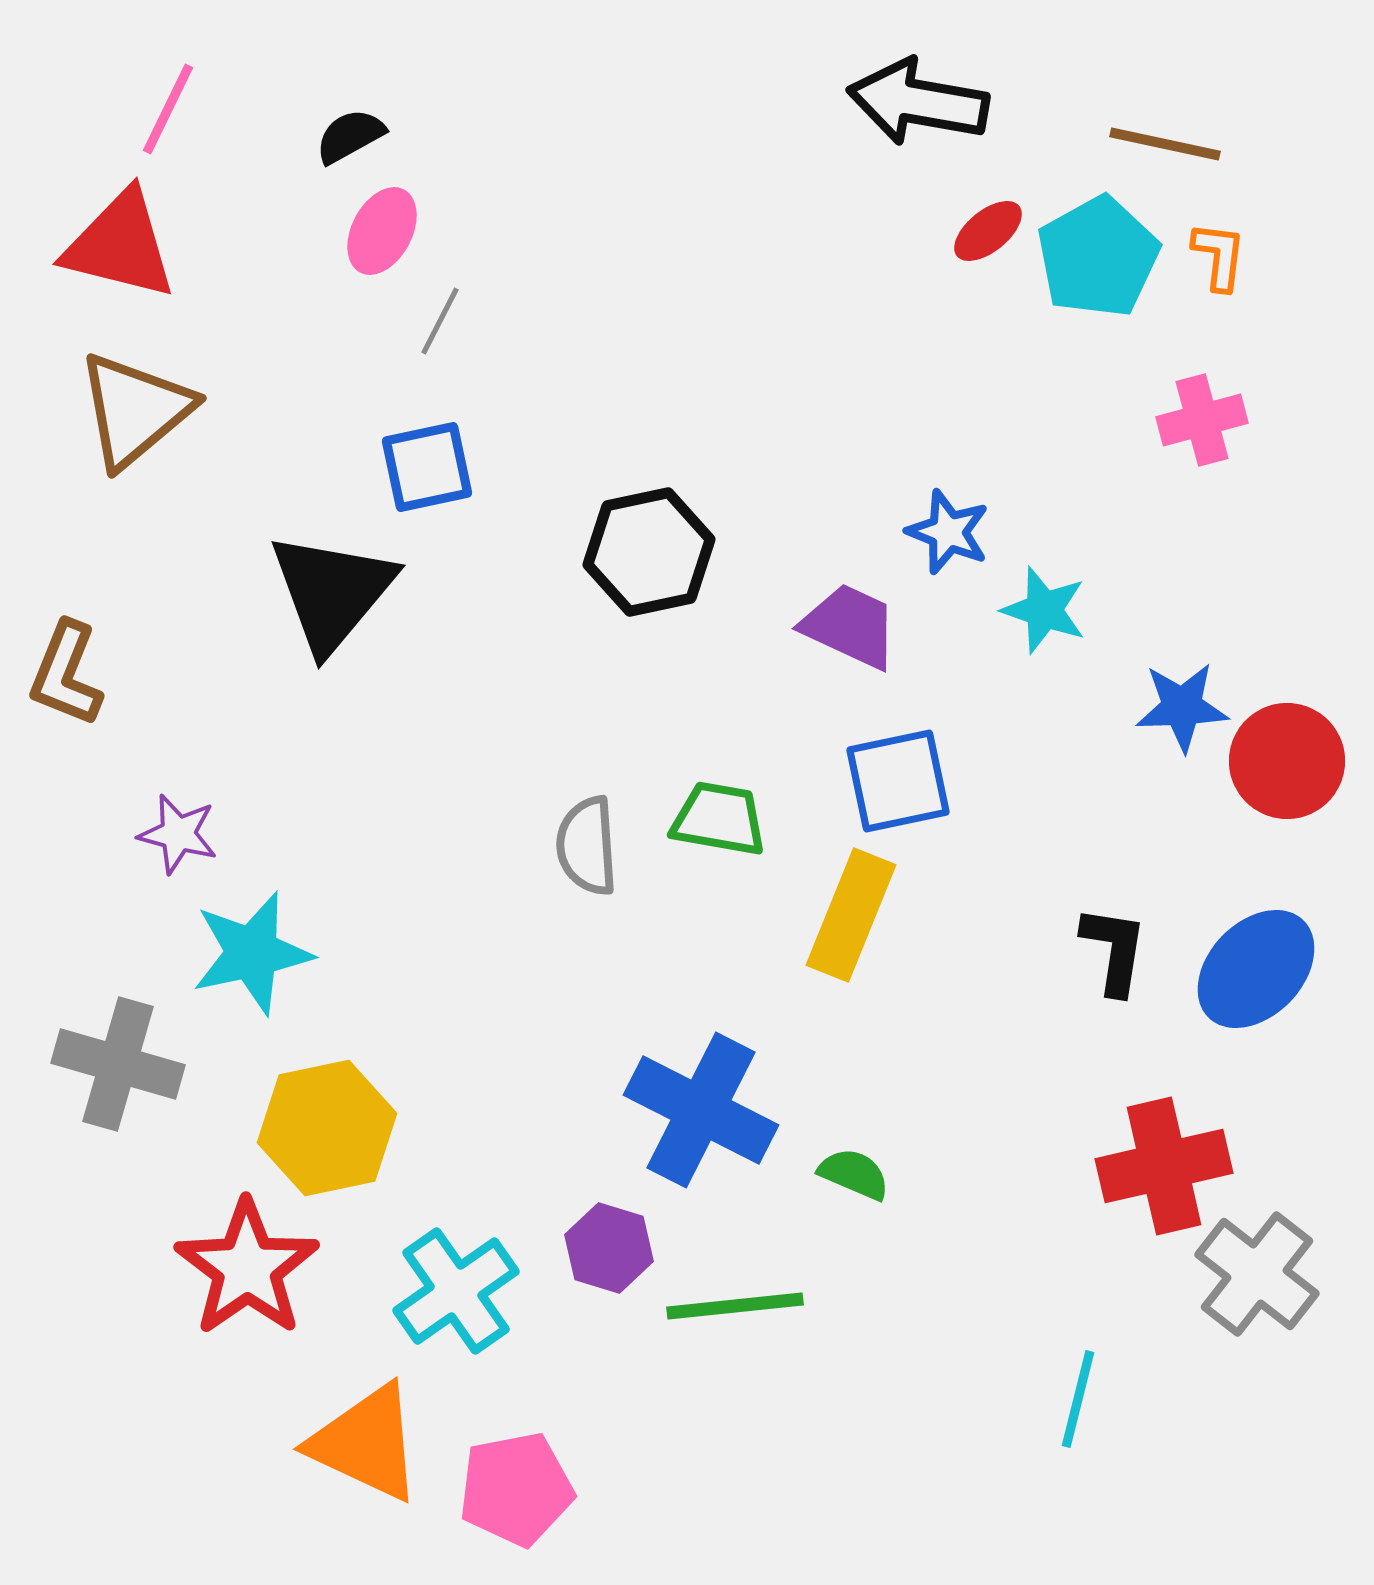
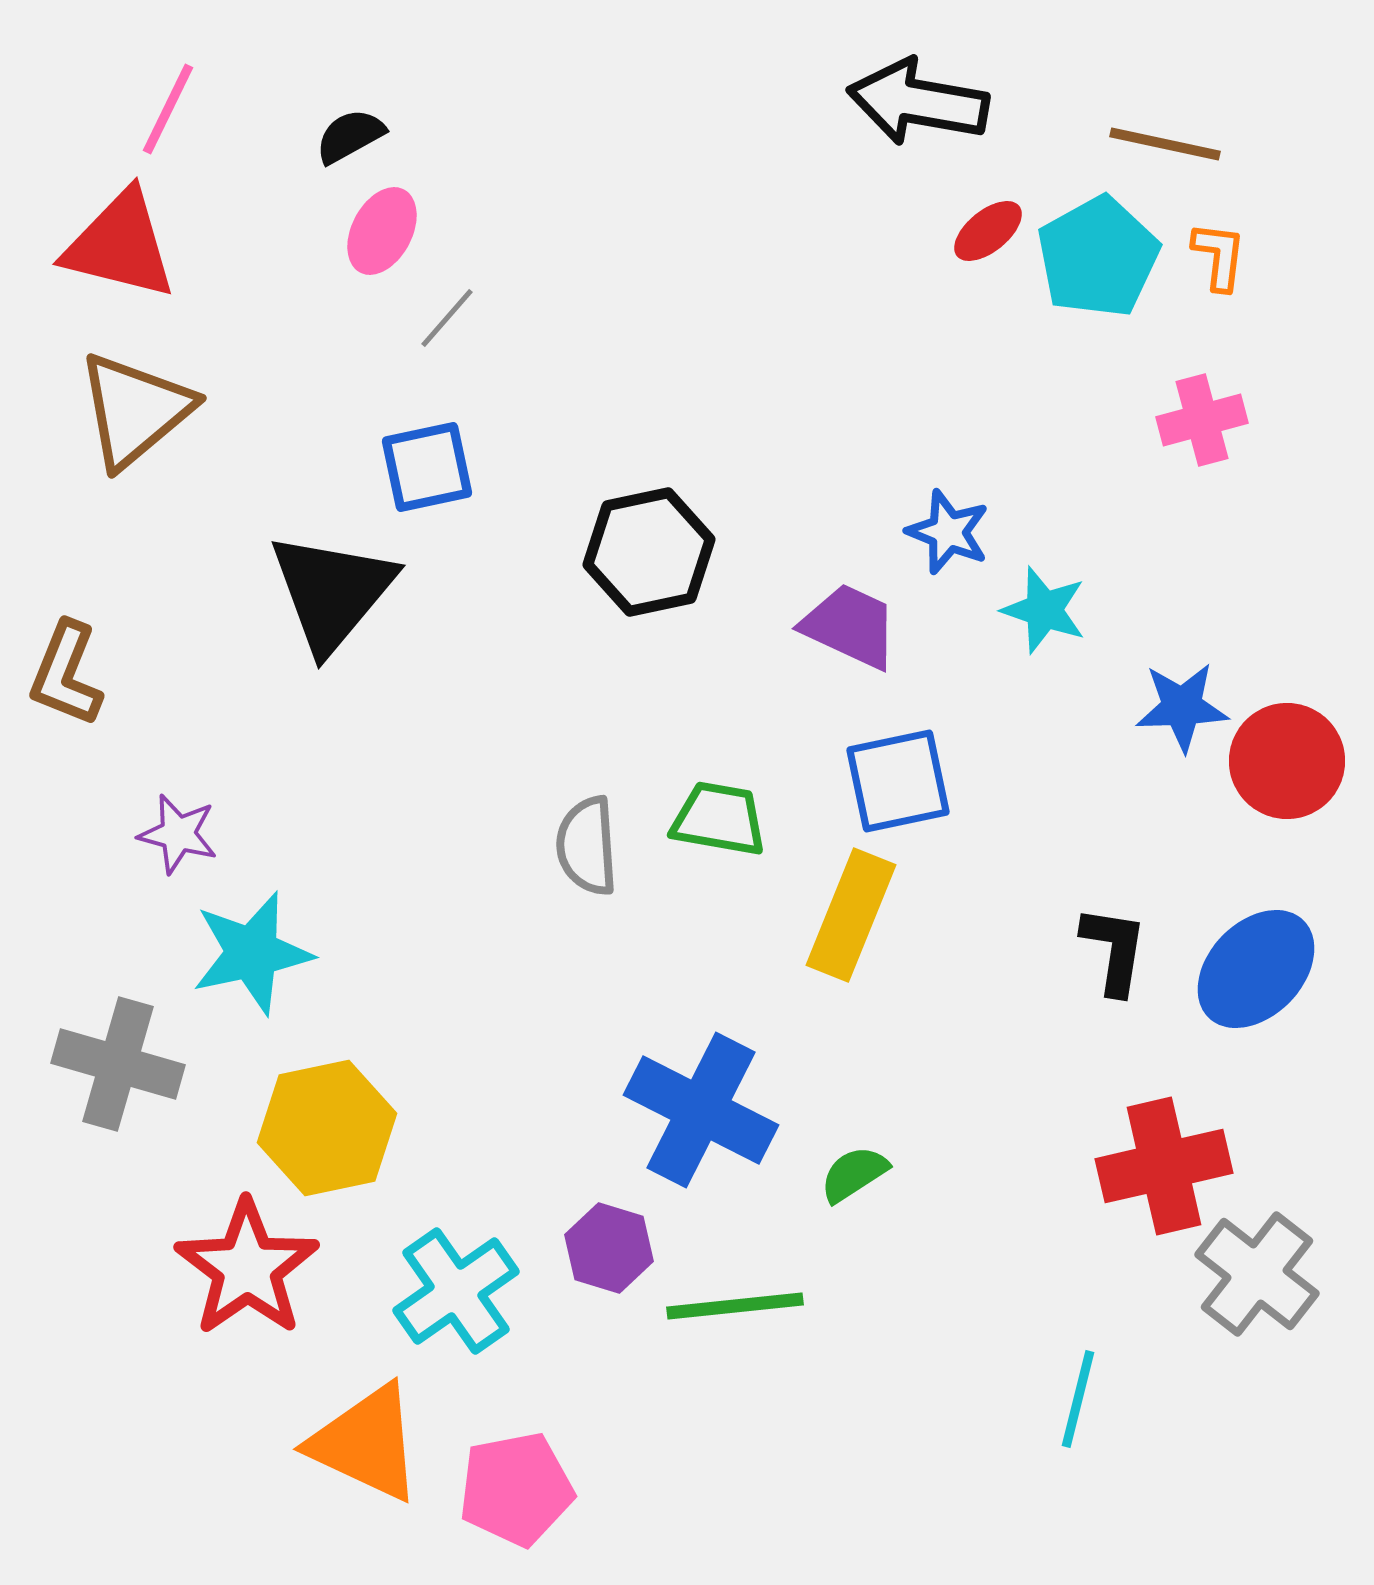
gray line at (440, 321): moved 7 px right, 3 px up; rotated 14 degrees clockwise
green semicircle at (854, 1174): rotated 56 degrees counterclockwise
